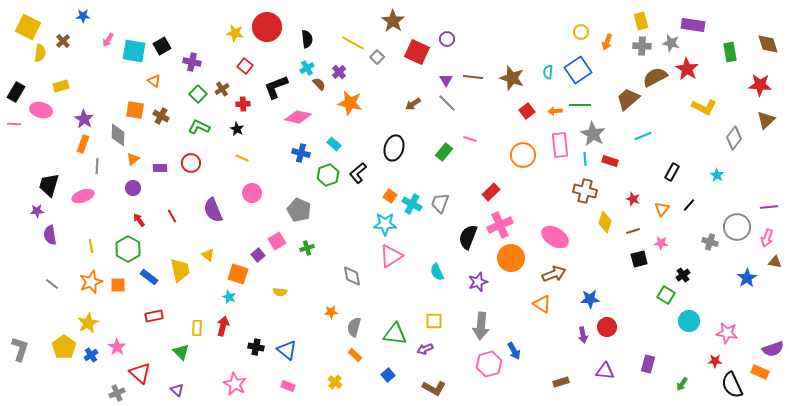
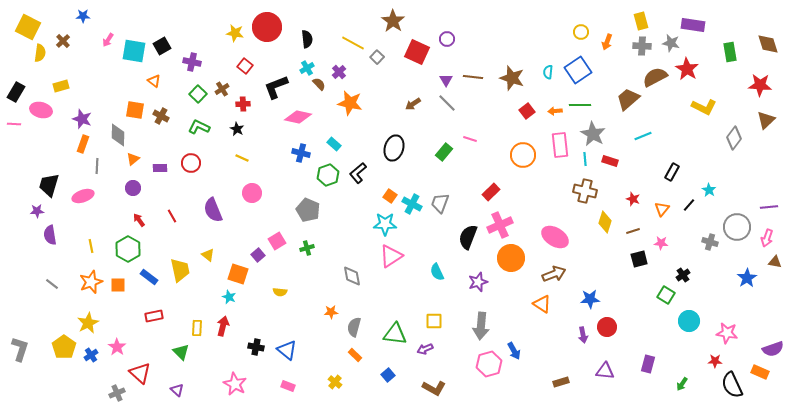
purple star at (84, 119): moved 2 px left; rotated 12 degrees counterclockwise
cyan star at (717, 175): moved 8 px left, 15 px down
gray pentagon at (299, 210): moved 9 px right
